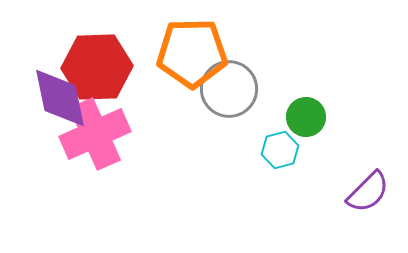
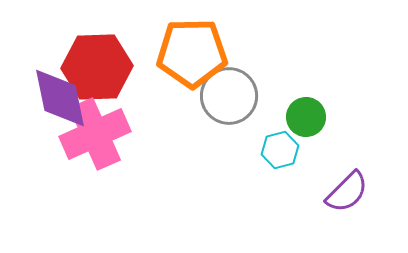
gray circle: moved 7 px down
purple semicircle: moved 21 px left
